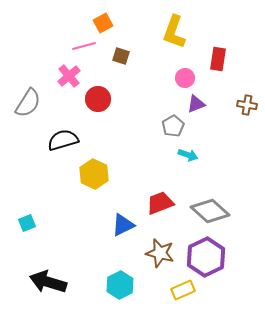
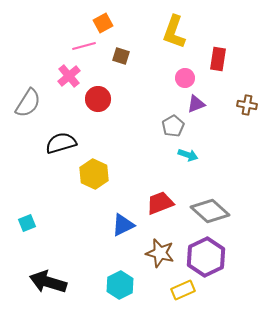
black semicircle: moved 2 px left, 3 px down
